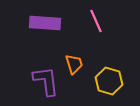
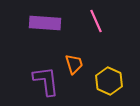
yellow hexagon: rotated 8 degrees clockwise
